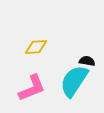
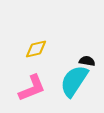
yellow diamond: moved 2 px down; rotated 10 degrees counterclockwise
